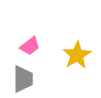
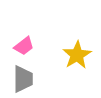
pink trapezoid: moved 6 px left
